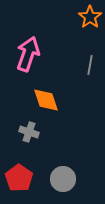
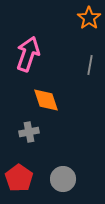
orange star: moved 1 px left, 1 px down
gray cross: rotated 30 degrees counterclockwise
